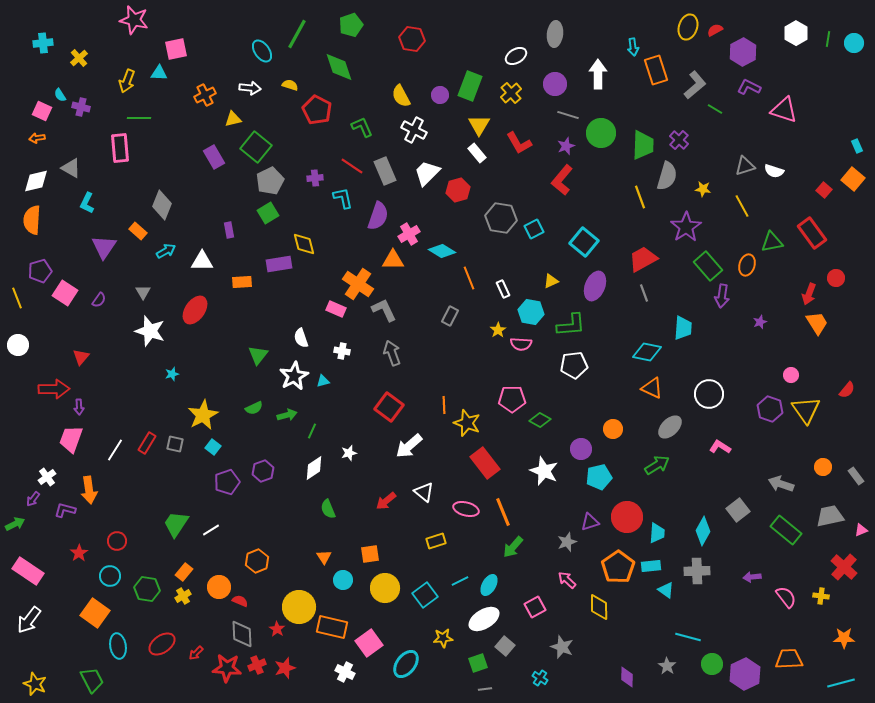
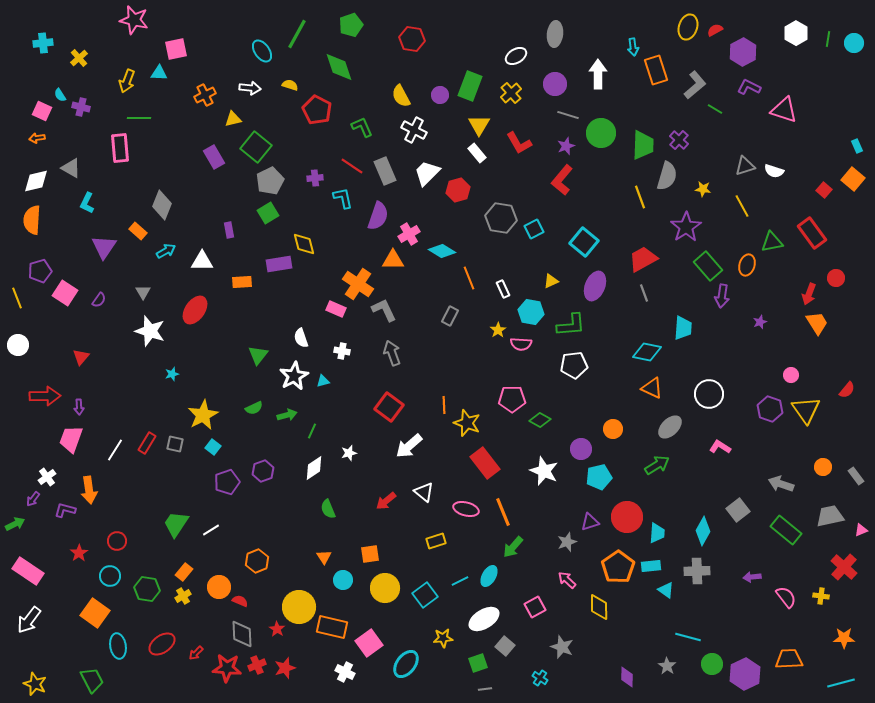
red arrow at (54, 389): moved 9 px left, 7 px down
cyan ellipse at (489, 585): moved 9 px up
